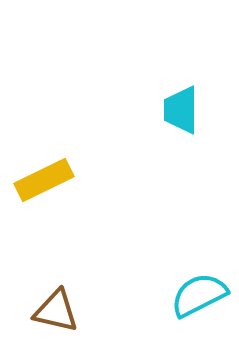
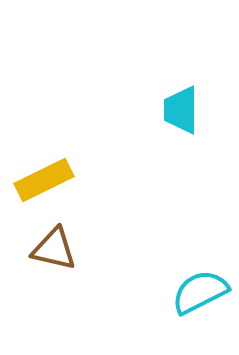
cyan semicircle: moved 1 px right, 3 px up
brown triangle: moved 2 px left, 62 px up
